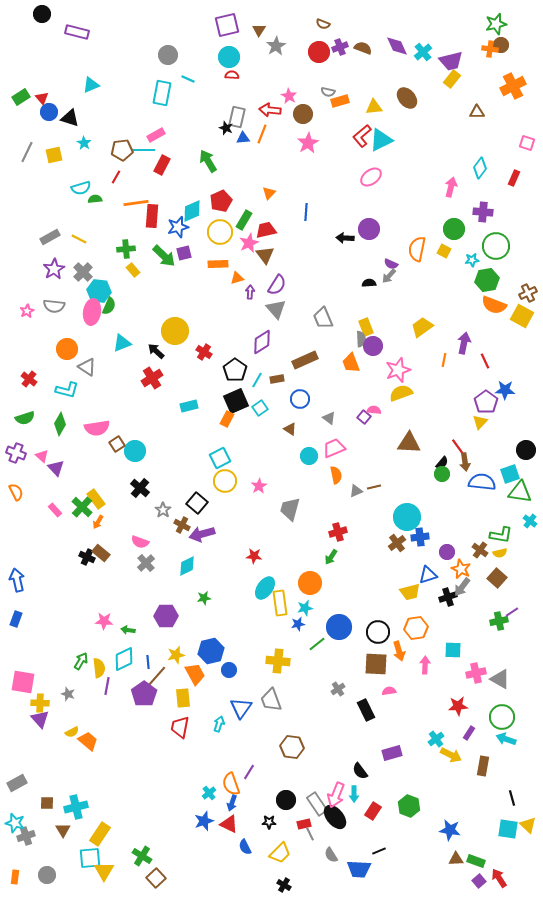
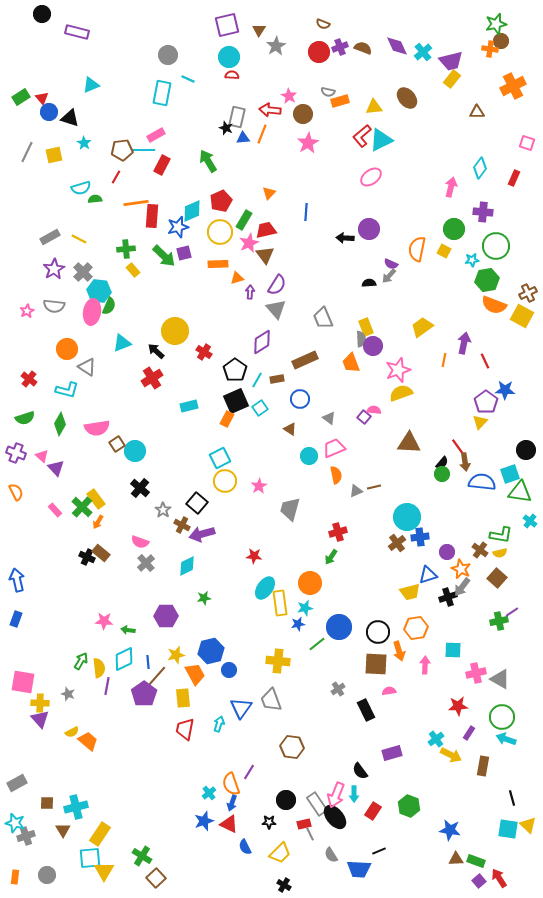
brown circle at (501, 45): moved 4 px up
red trapezoid at (180, 727): moved 5 px right, 2 px down
